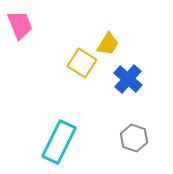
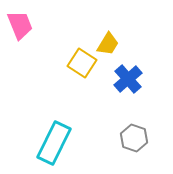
blue cross: rotated 8 degrees clockwise
cyan rectangle: moved 5 px left, 1 px down
